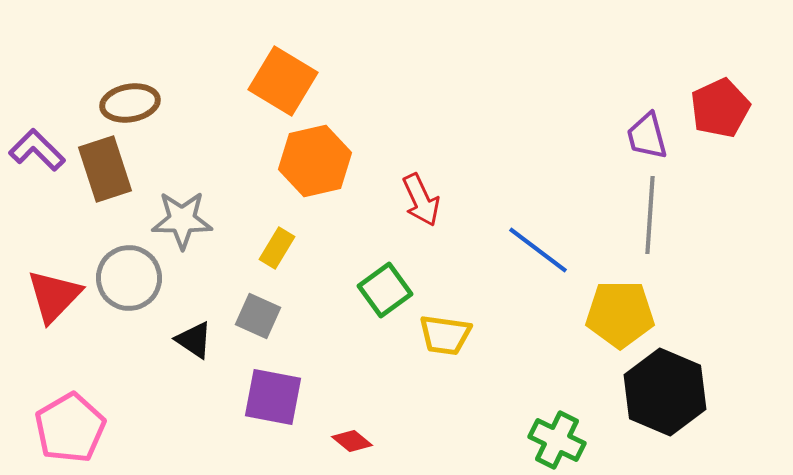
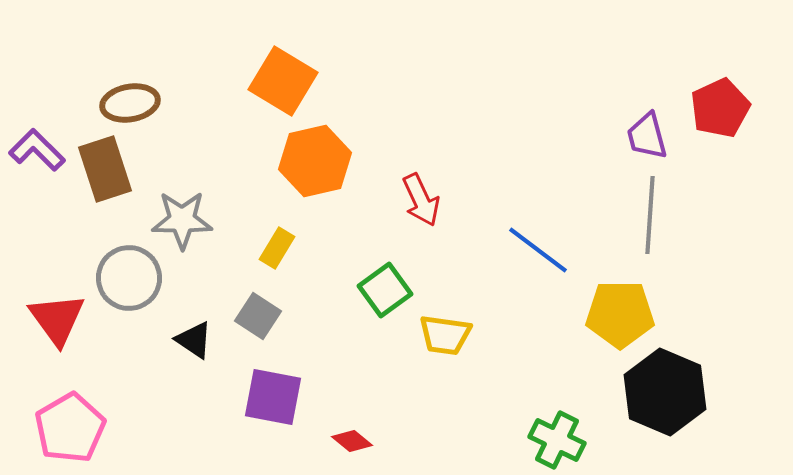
red triangle: moved 3 px right, 23 px down; rotated 20 degrees counterclockwise
gray square: rotated 9 degrees clockwise
